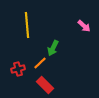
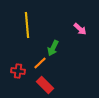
pink arrow: moved 4 px left, 3 px down
red cross: moved 2 px down; rotated 24 degrees clockwise
